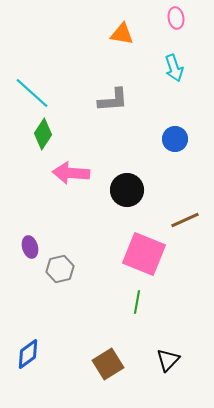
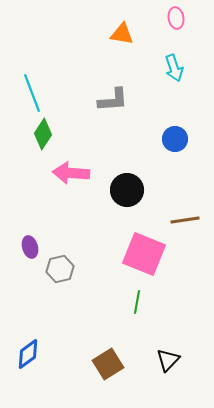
cyan line: rotated 27 degrees clockwise
brown line: rotated 16 degrees clockwise
